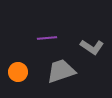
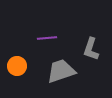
gray L-shape: moved 1 px left, 2 px down; rotated 75 degrees clockwise
orange circle: moved 1 px left, 6 px up
